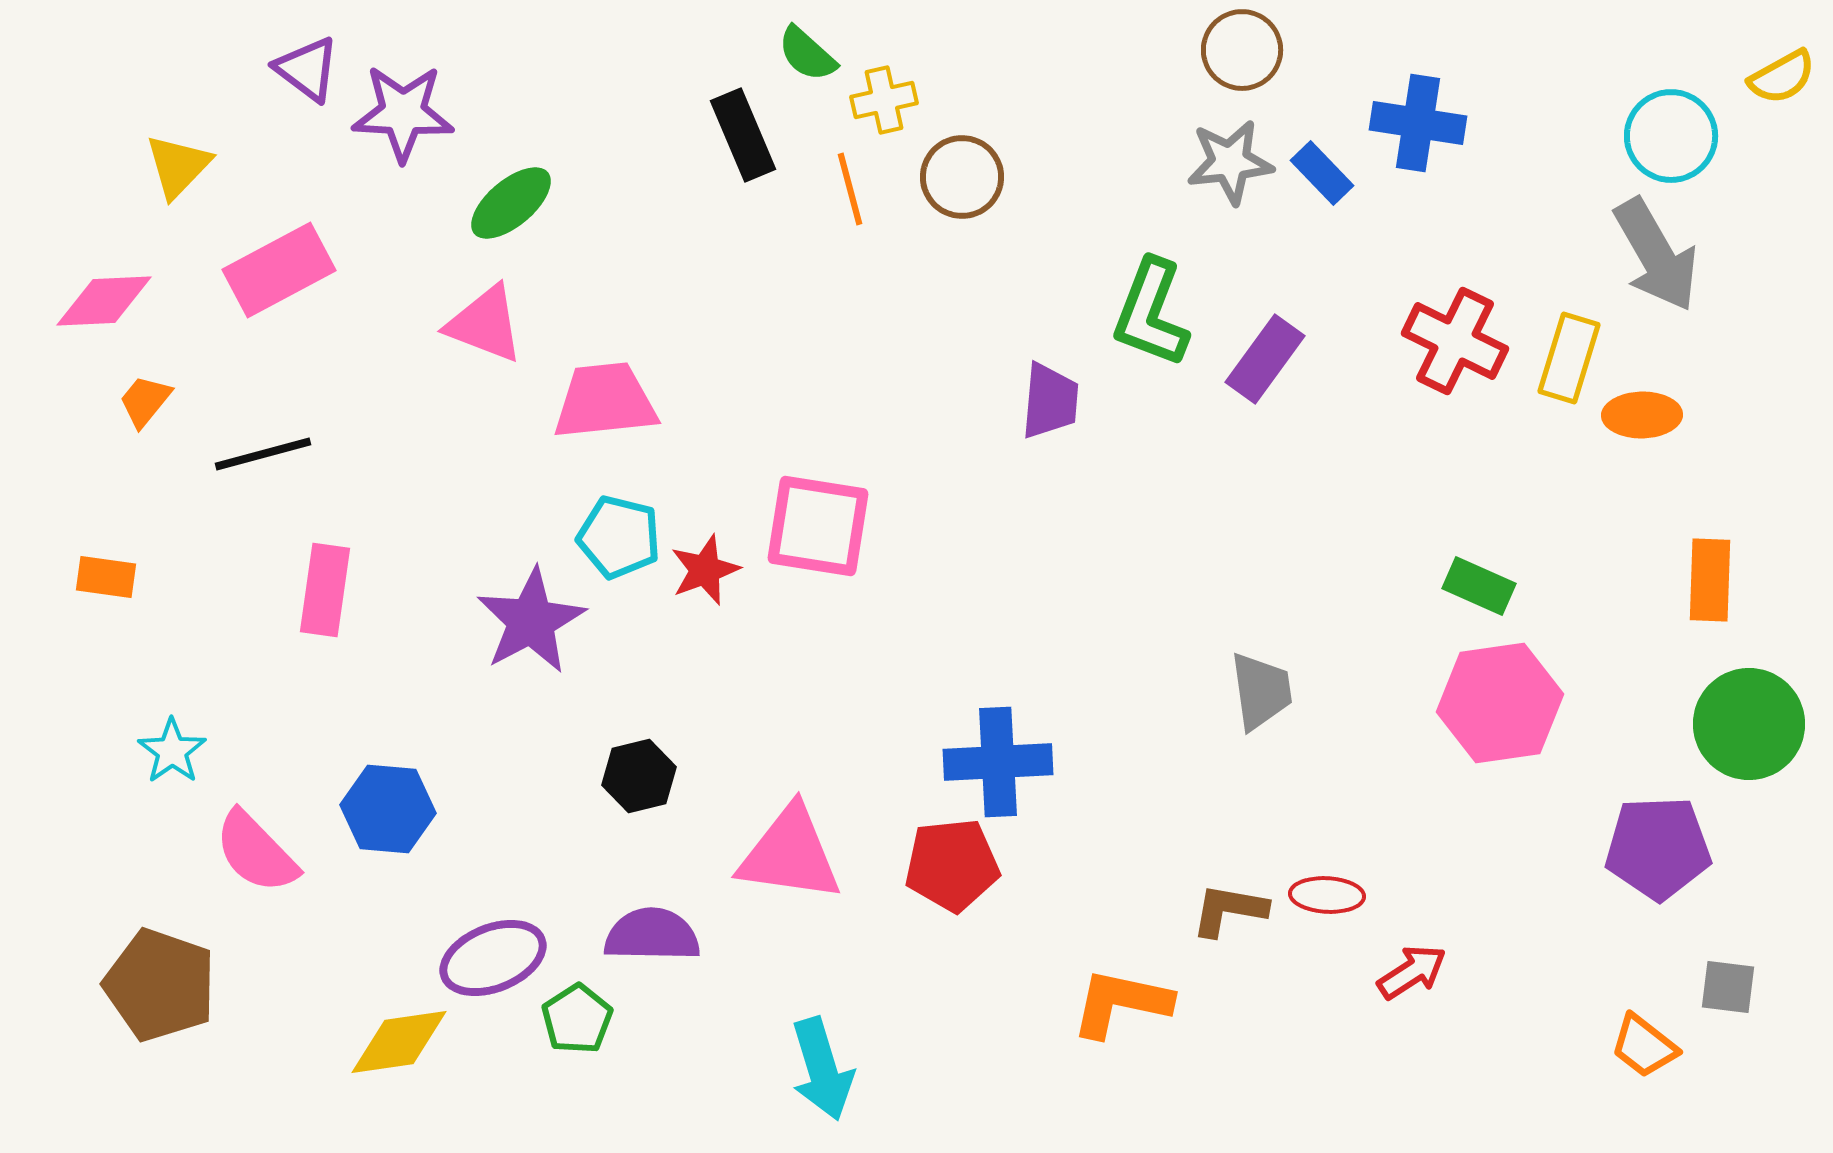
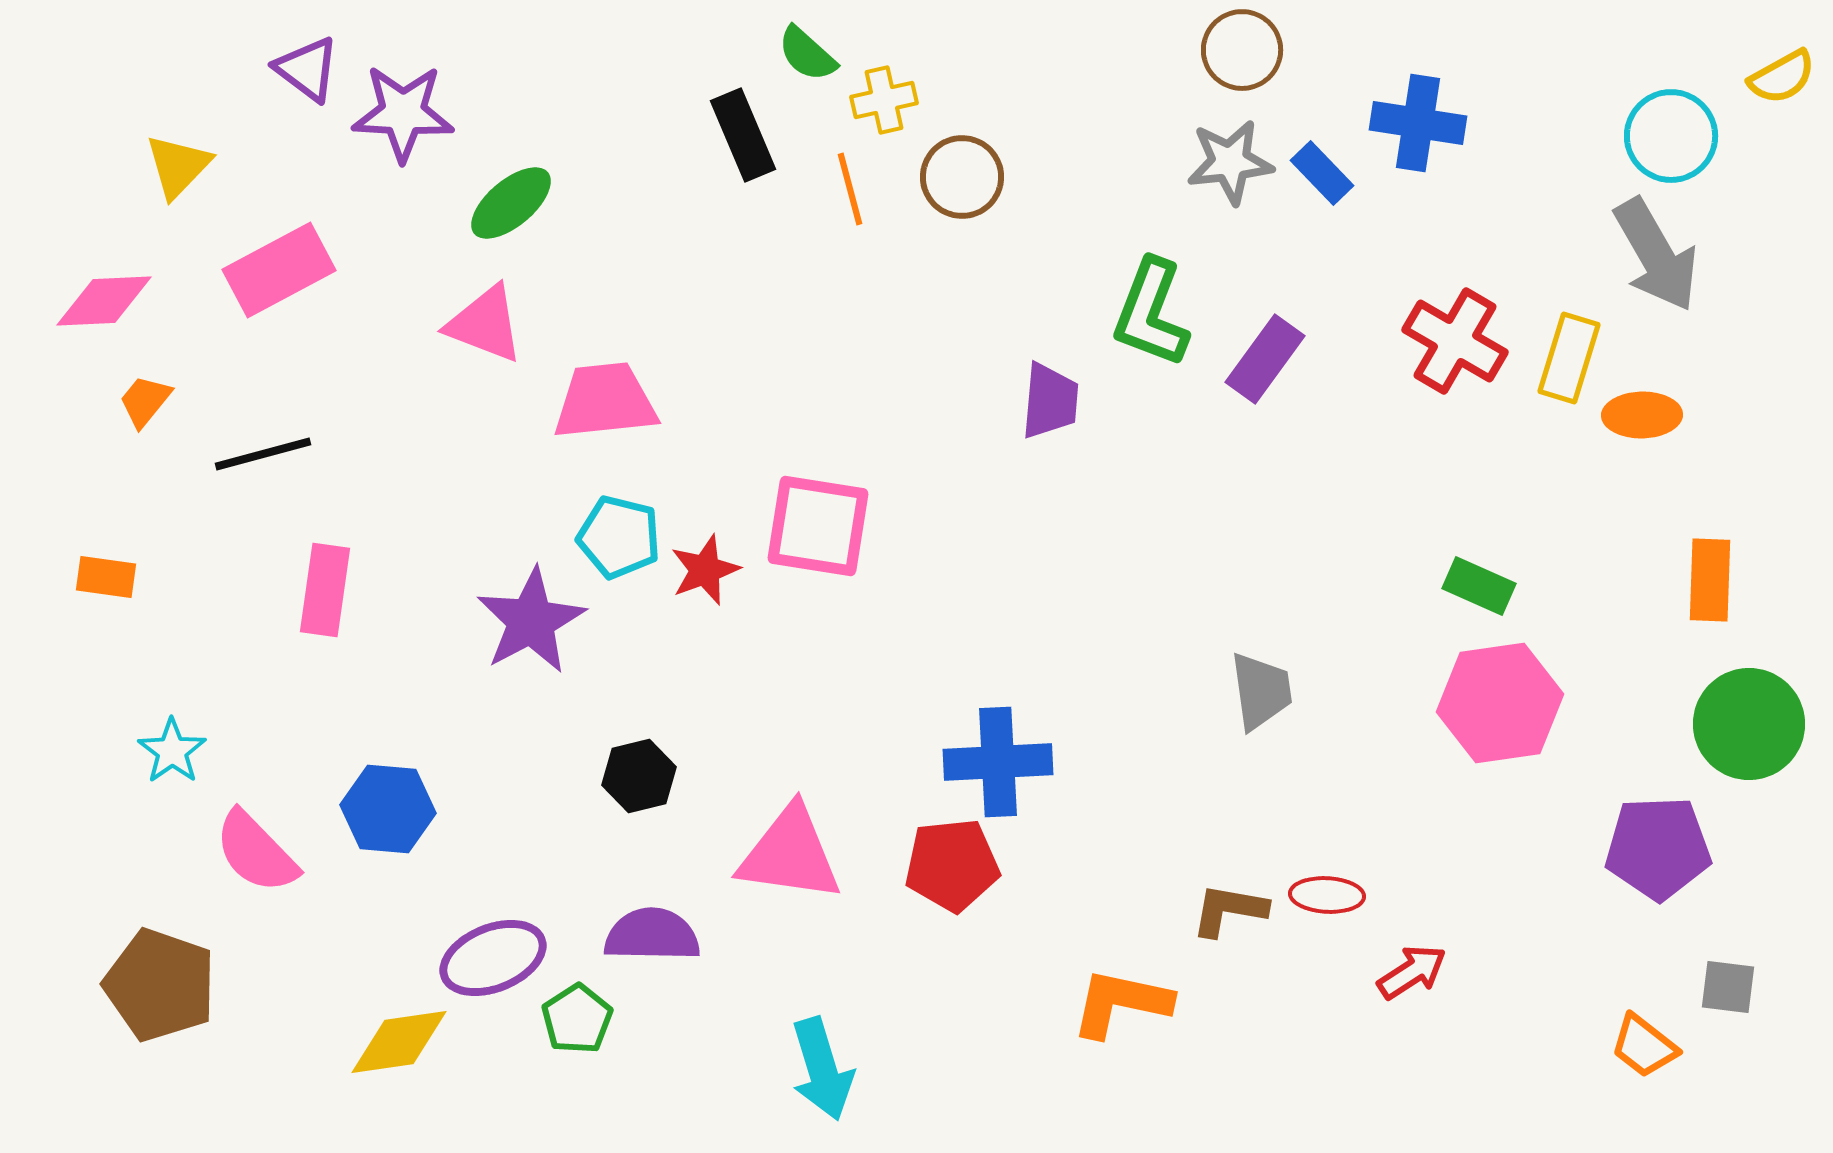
red cross at (1455, 341): rotated 4 degrees clockwise
